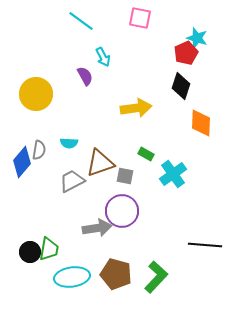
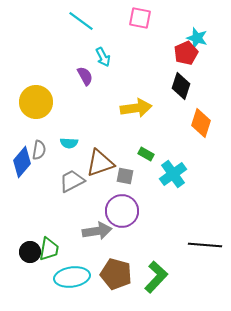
yellow circle: moved 8 px down
orange diamond: rotated 16 degrees clockwise
gray arrow: moved 3 px down
